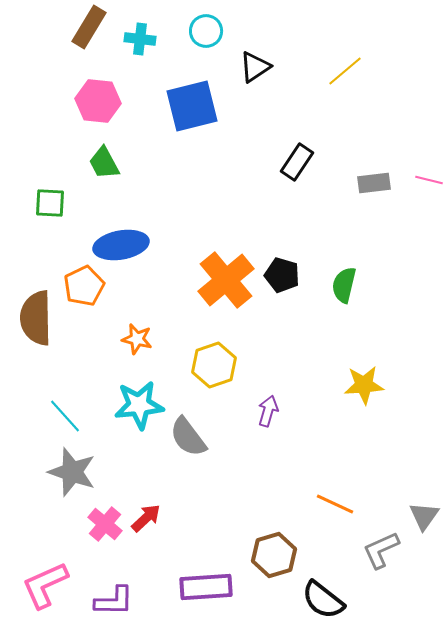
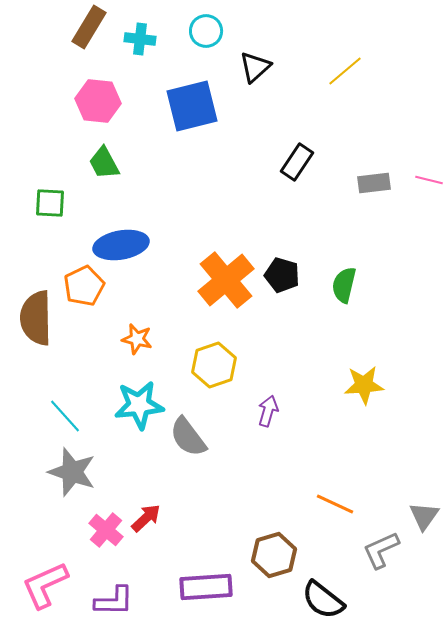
black triangle: rotated 8 degrees counterclockwise
pink cross: moved 1 px right, 6 px down
